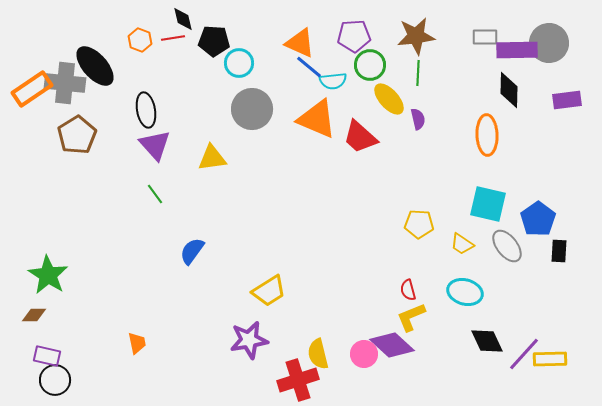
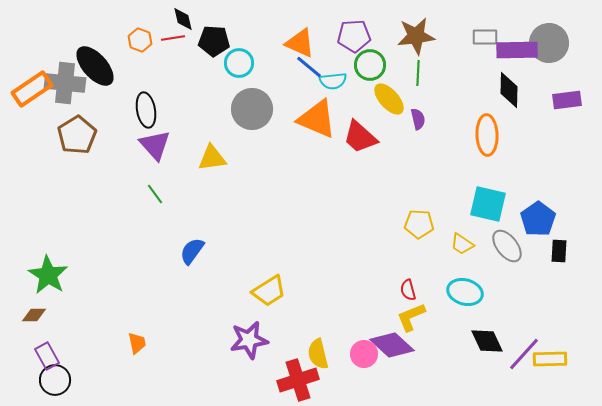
purple rectangle at (47, 356): rotated 48 degrees clockwise
